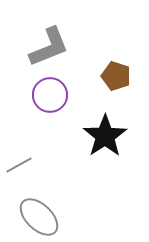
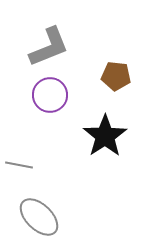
brown pentagon: rotated 12 degrees counterclockwise
gray line: rotated 40 degrees clockwise
